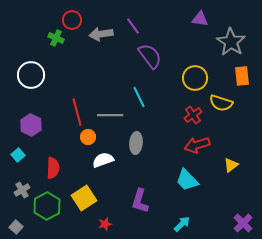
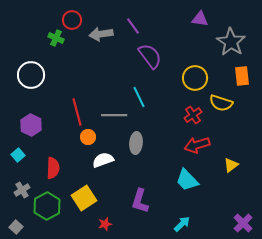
gray line: moved 4 px right
